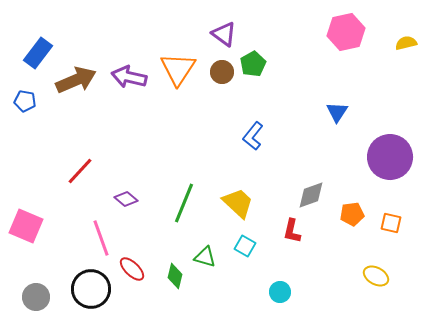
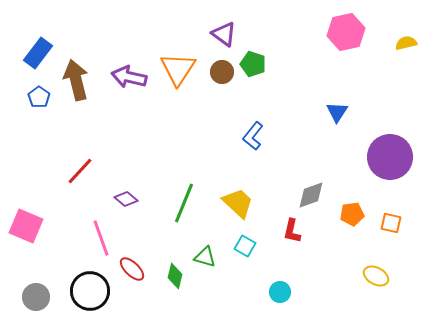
green pentagon: rotated 25 degrees counterclockwise
brown arrow: rotated 81 degrees counterclockwise
blue pentagon: moved 14 px right, 4 px up; rotated 25 degrees clockwise
black circle: moved 1 px left, 2 px down
